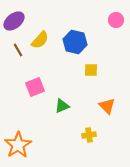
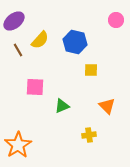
pink square: rotated 24 degrees clockwise
